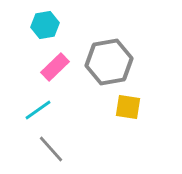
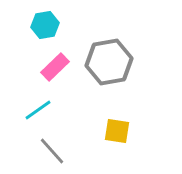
yellow square: moved 11 px left, 24 px down
gray line: moved 1 px right, 2 px down
